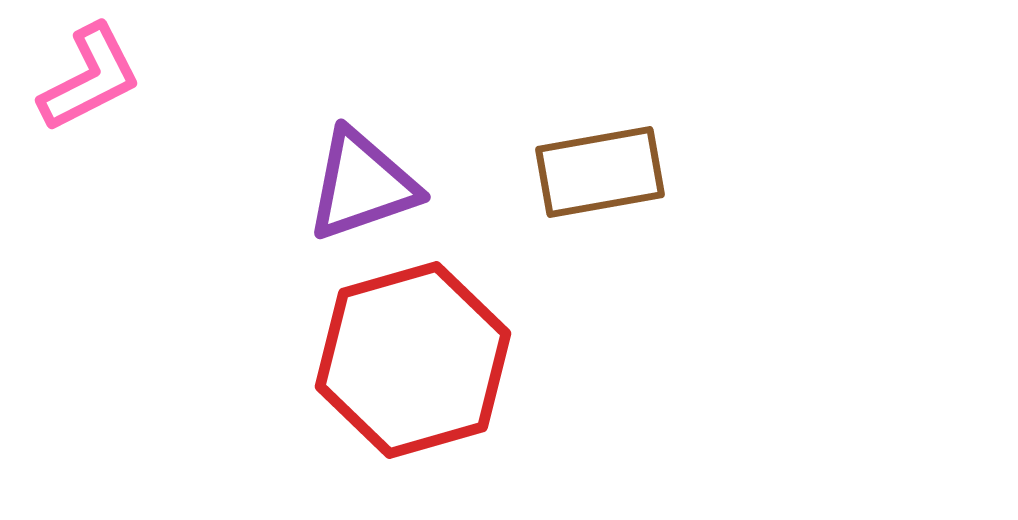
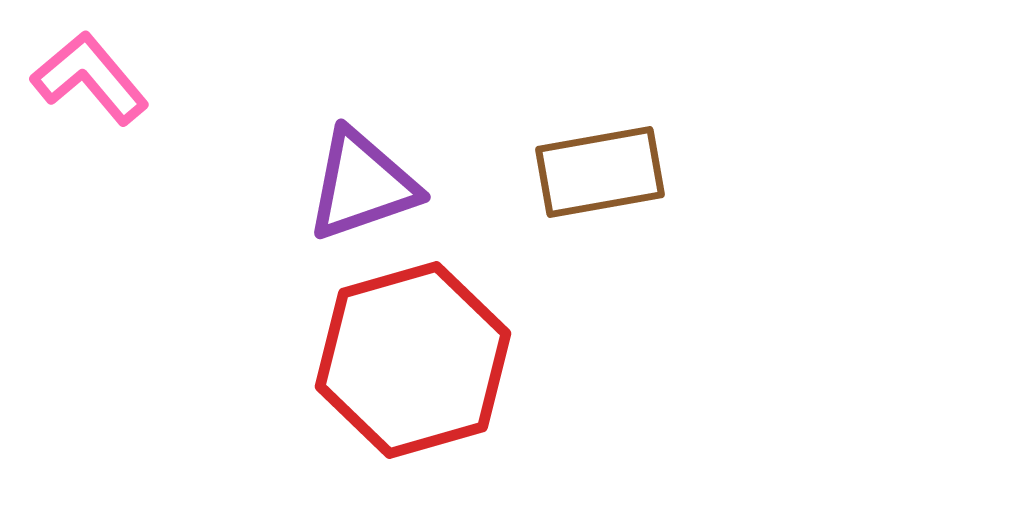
pink L-shape: rotated 103 degrees counterclockwise
